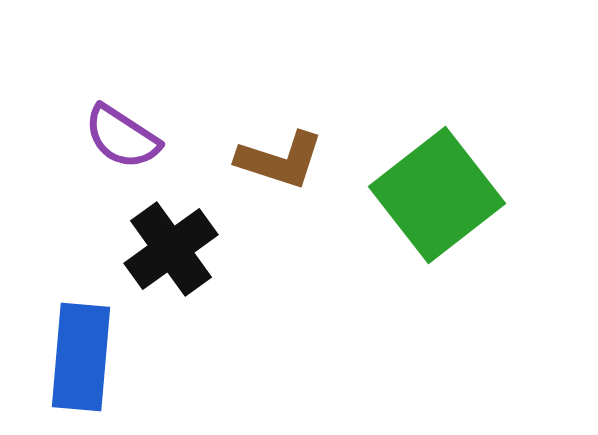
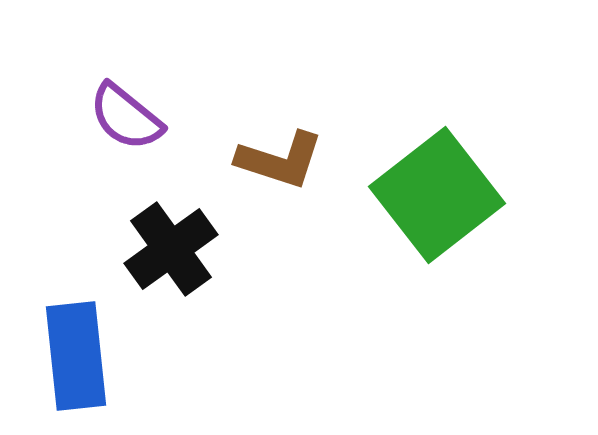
purple semicircle: moved 4 px right, 20 px up; rotated 6 degrees clockwise
blue rectangle: moved 5 px left, 1 px up; rotated 11 degrees counterclockwise
